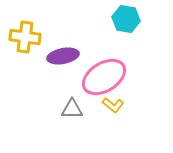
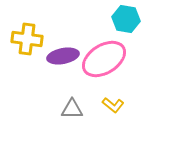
yellow cross: moved 2 px right, 2 px down
pink ellipse: moved 18 px up
